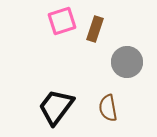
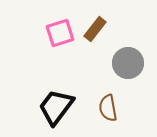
pink square: moved 2 px left, 12 px down
brown rectangle: rotated 20 degrees clockwise
gray circle: moved 1 px right, 1 px down
